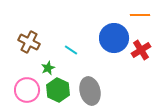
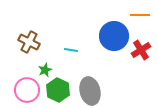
blue circle: moved 2 px up
cyan line: rotated 24 degrees counterclockwise
green star: moved 3 px left, 2 px down
